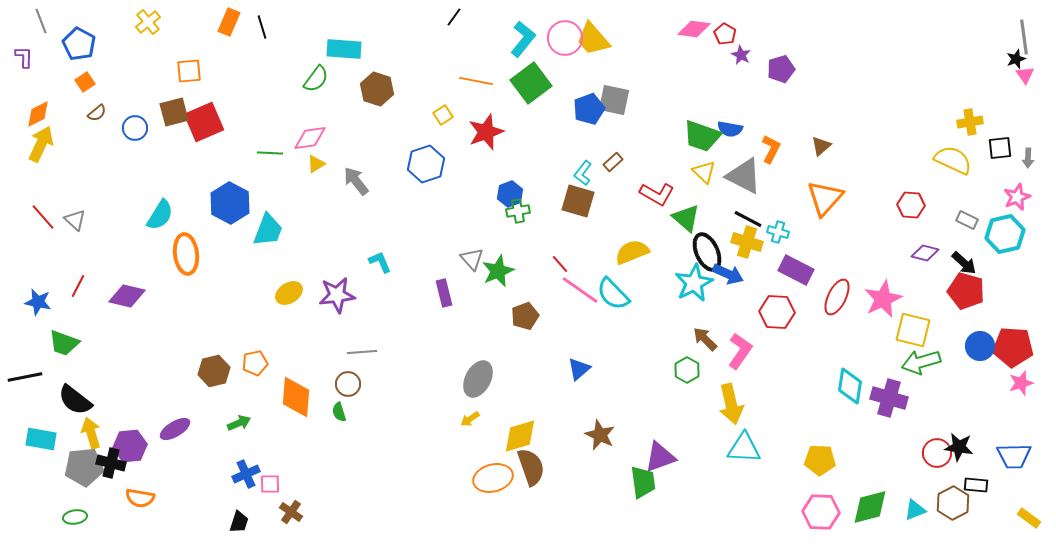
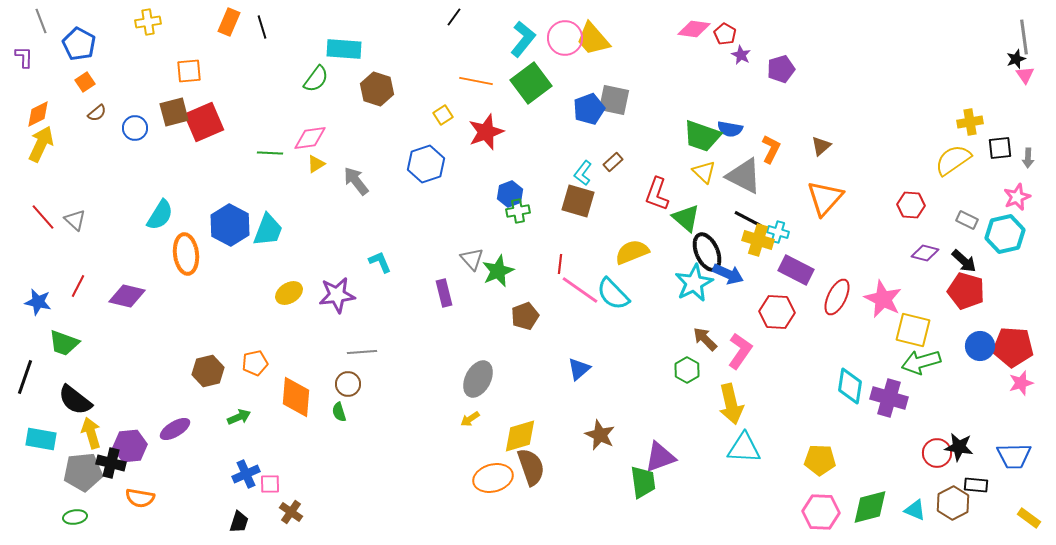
yellow cross at (148, 22): rotated 30 degrees clockwise
yellow semicircle at (953, 160): rotated 60 degrees counterclockwise
red L-shape at (657, 194): rotated 80 degrees clockwise
blue hexagon at (230, 203): moved 22 px down
yellow cross at (747, 242): moved 11 px right, 2 px up
black arrow at (964, 263): moved 2 px up
red line at (560, 264): rotated 48 degrees clockwise
pink star at (883, 299): rotated 21 degrees counterclockwise
brown hexagon at (214, 371): moved 6 px left
black line at (25, 377): rotated 60 degrees counterclockwise
green arrow at (239, 423): moved 6 px up
gray pentagon at (84, 467): moved 1 px left, 5 px down
cyan triangle at (915, 510): rotated 45 degrees clockwise
